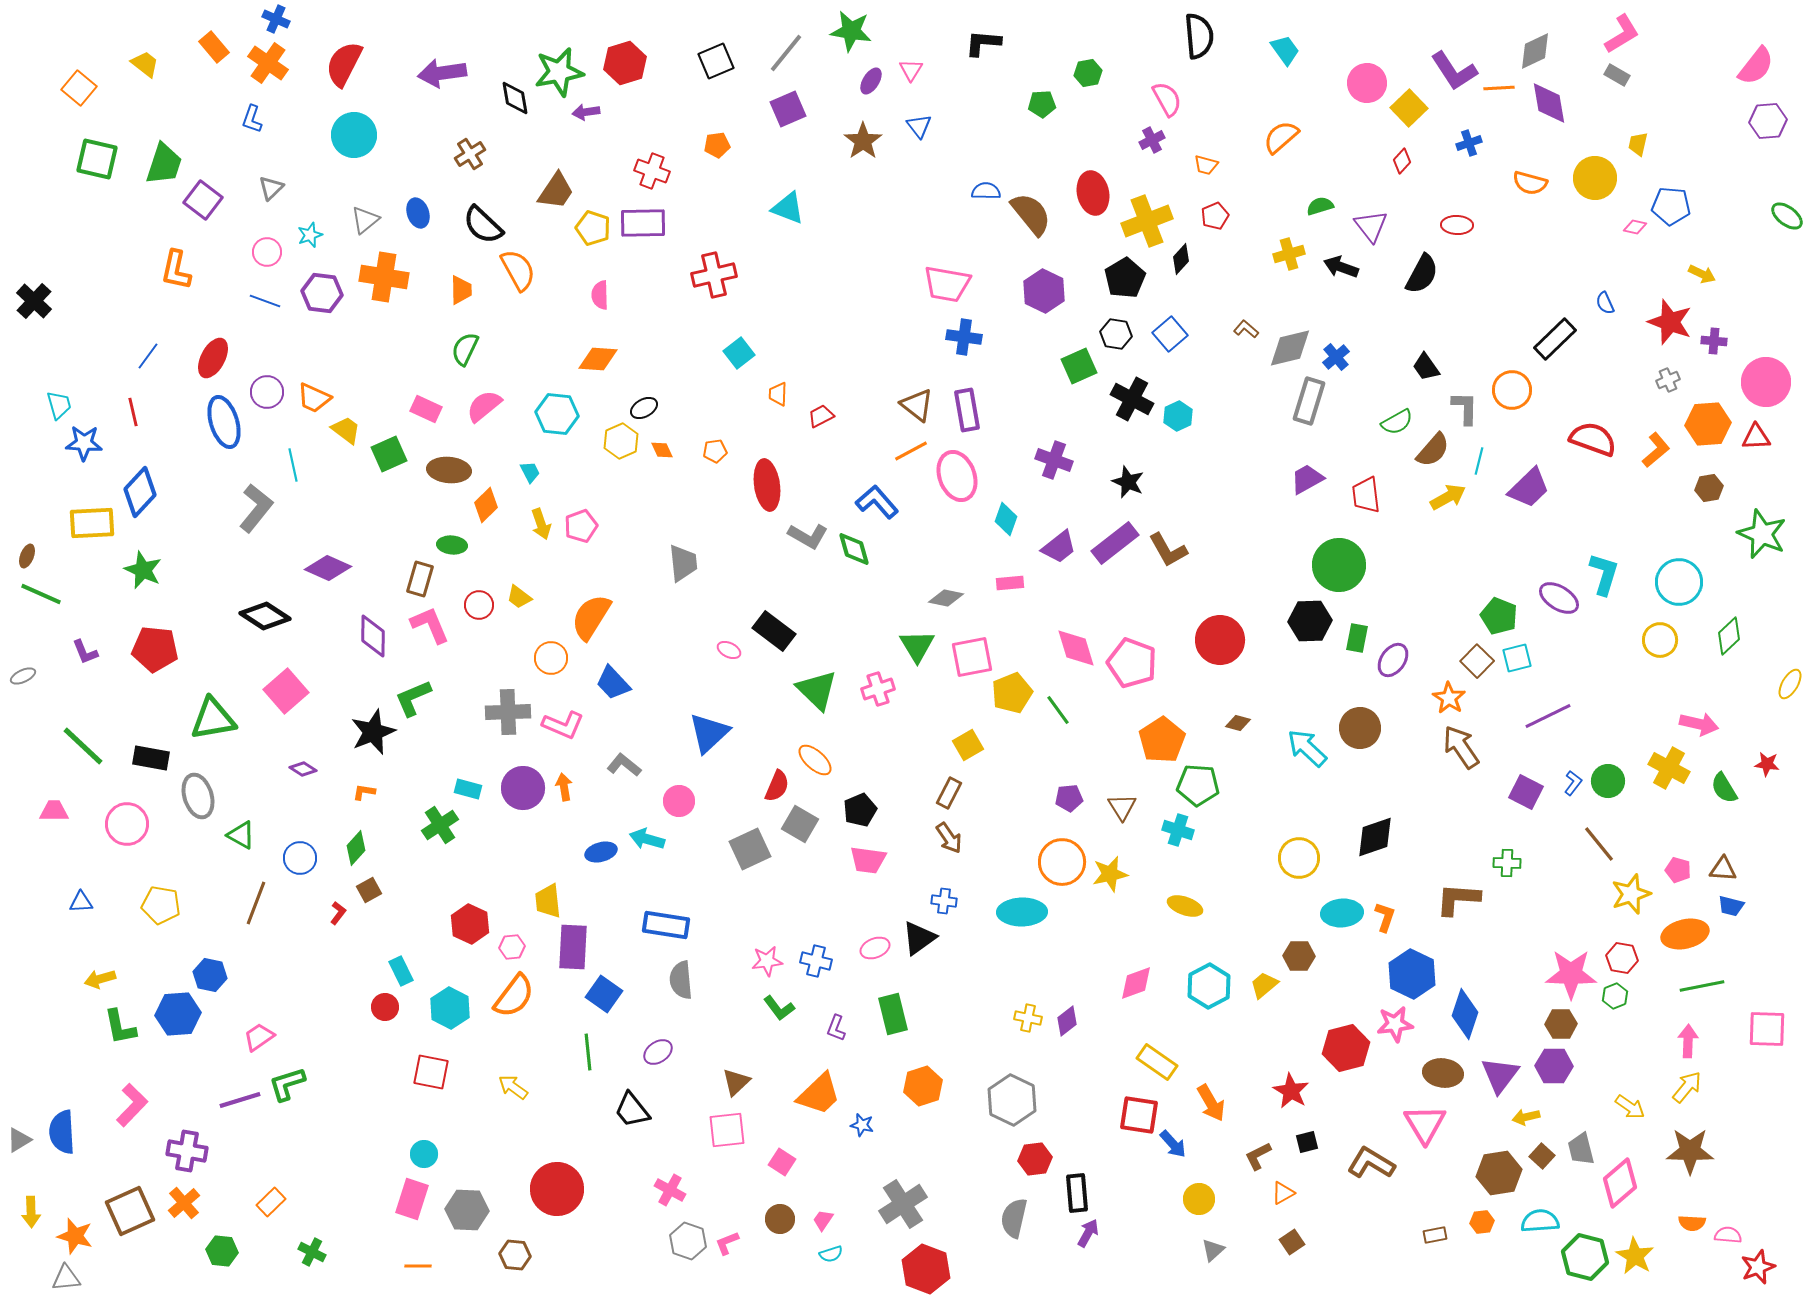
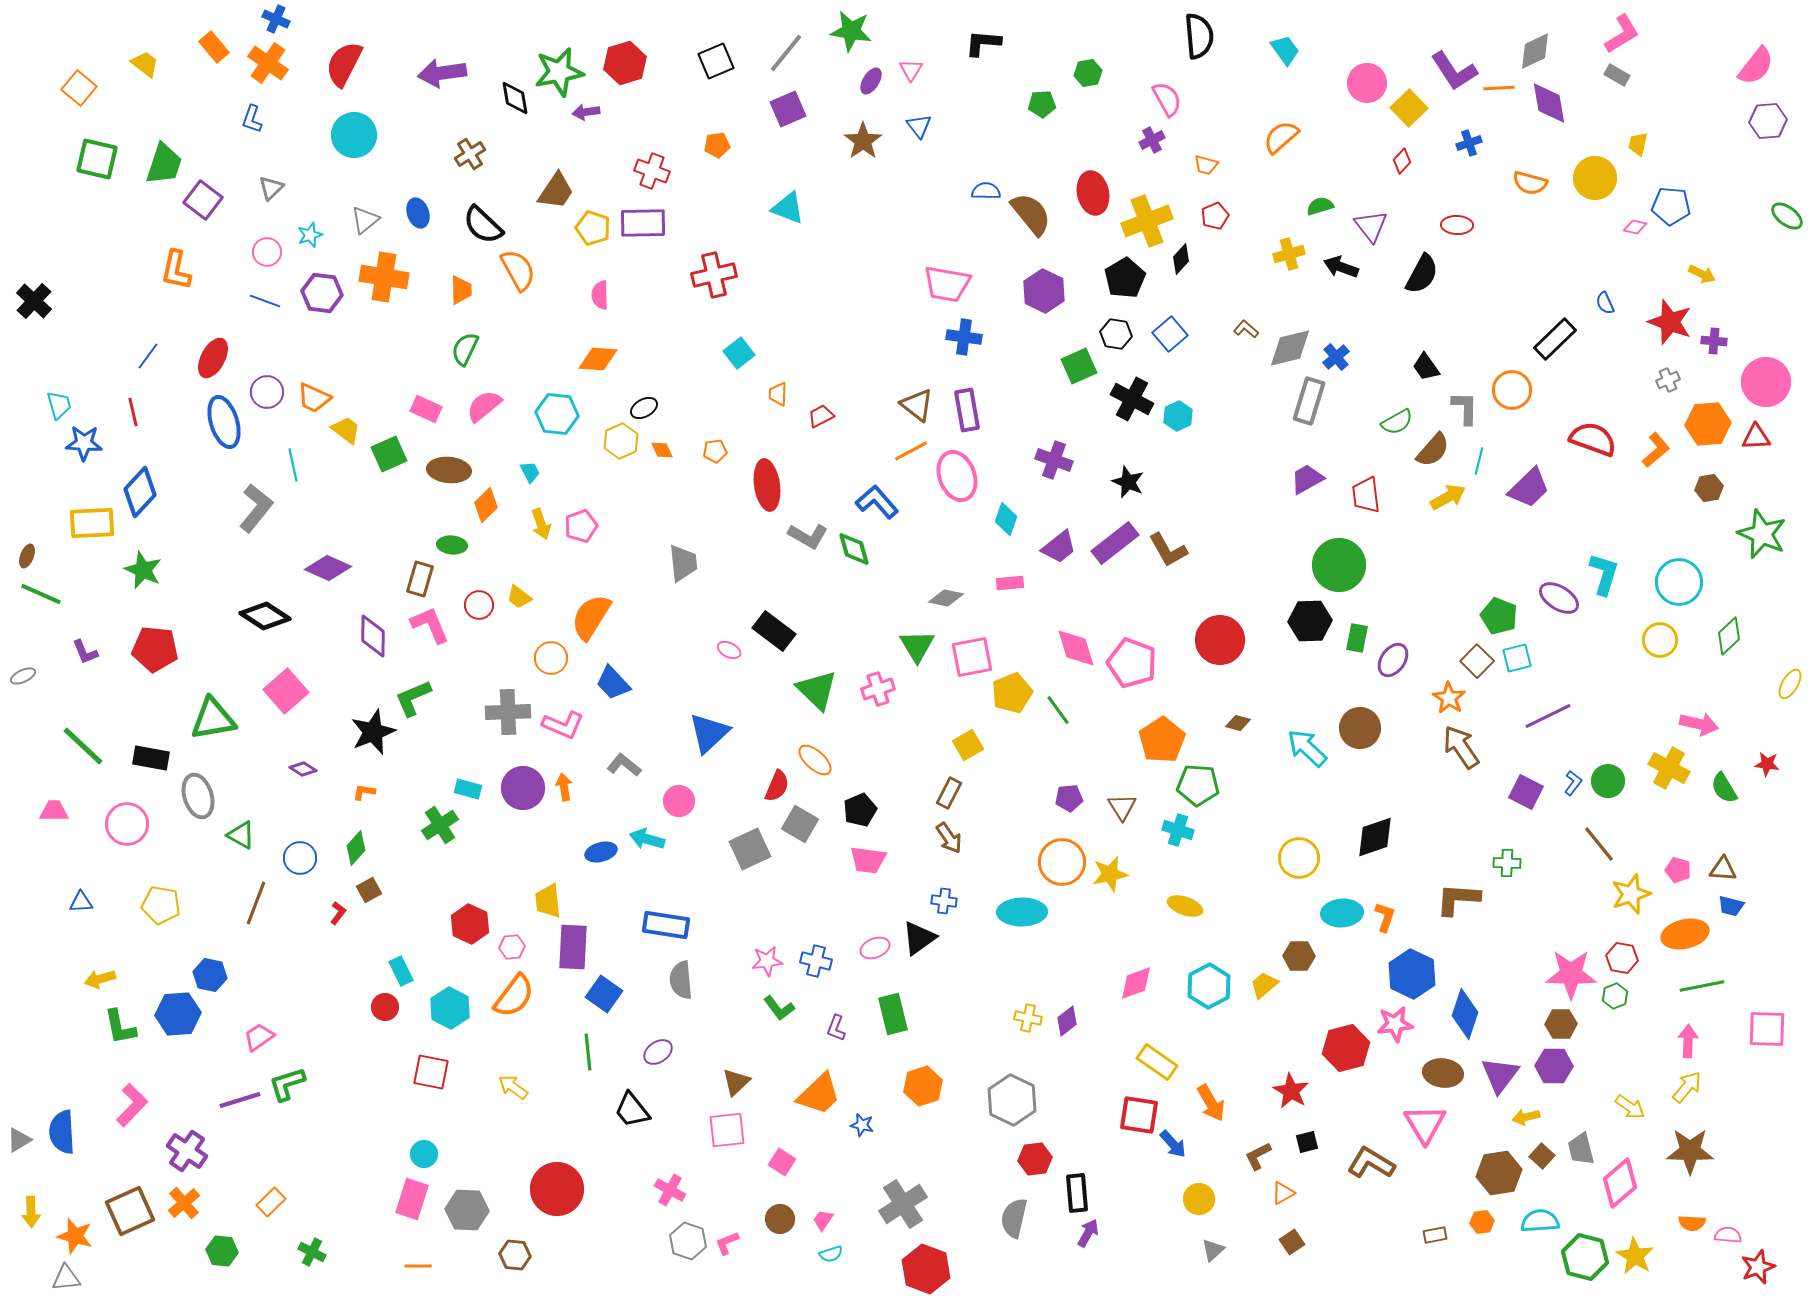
purple cross at (187, 1151): rotated 24 degrees clockwise
